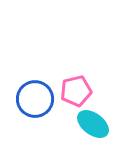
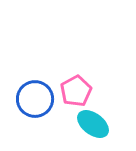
pink pentagon: rotated 16 degrees counterclockwise
